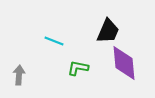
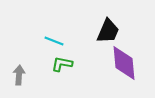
green L-shape: moved 16 px left, 4 px up
